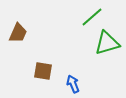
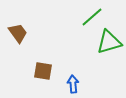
brown trapezoid: rotated 60 degrees counterclockwise
green triangle: moved 2 px right, 1 px up
blue arrow: rotated 18 degrees clockwise
